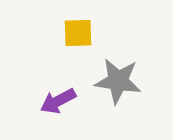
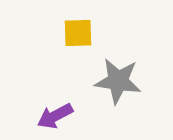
purple arrow: moved 3 px left, 15 px down
